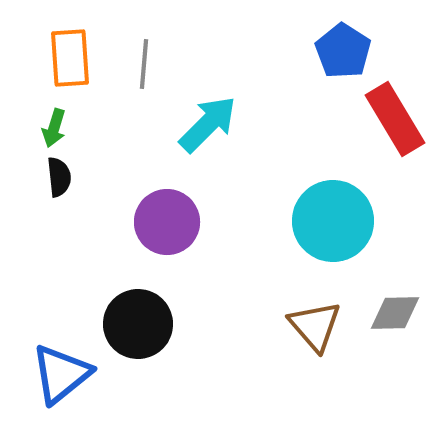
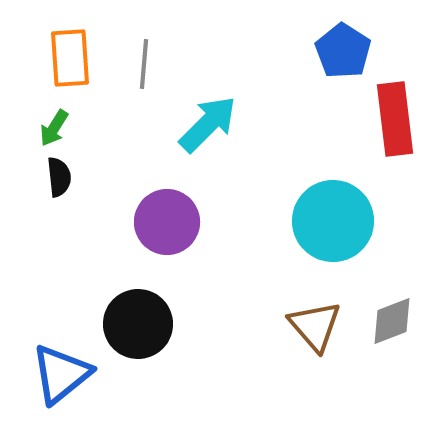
red rectangle: rotated 24 degrees clockwise
green arrow: rotated 15 degrees clockwise
gray diamond: moved 3 px left, 8 px down; rotated 20 degrees counterclockwise
